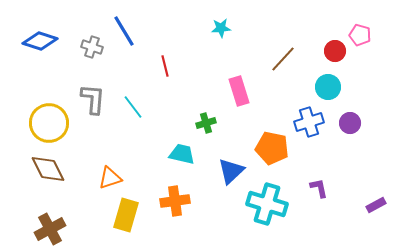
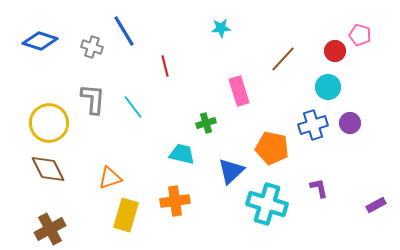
blue cross: moved 4 px right, 3 px down
